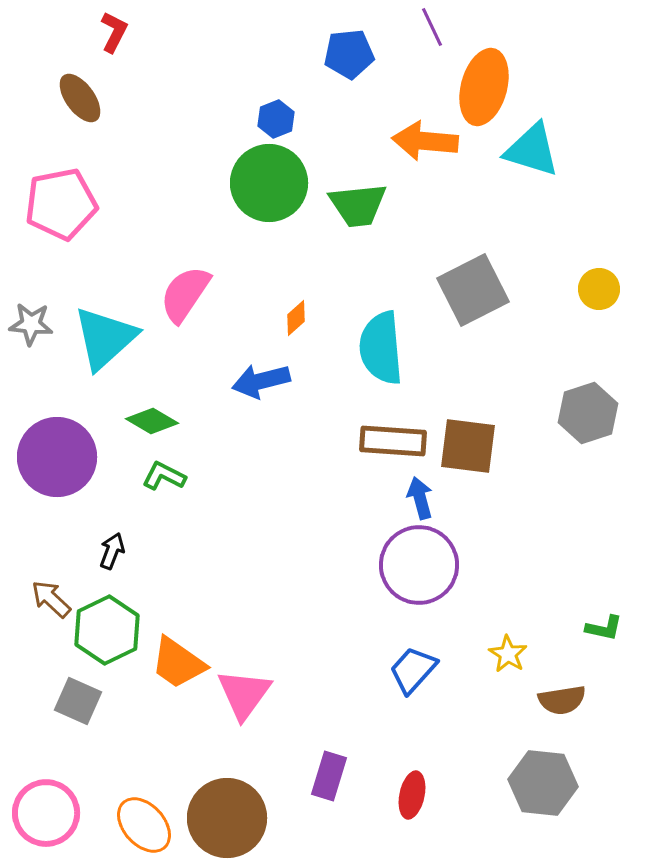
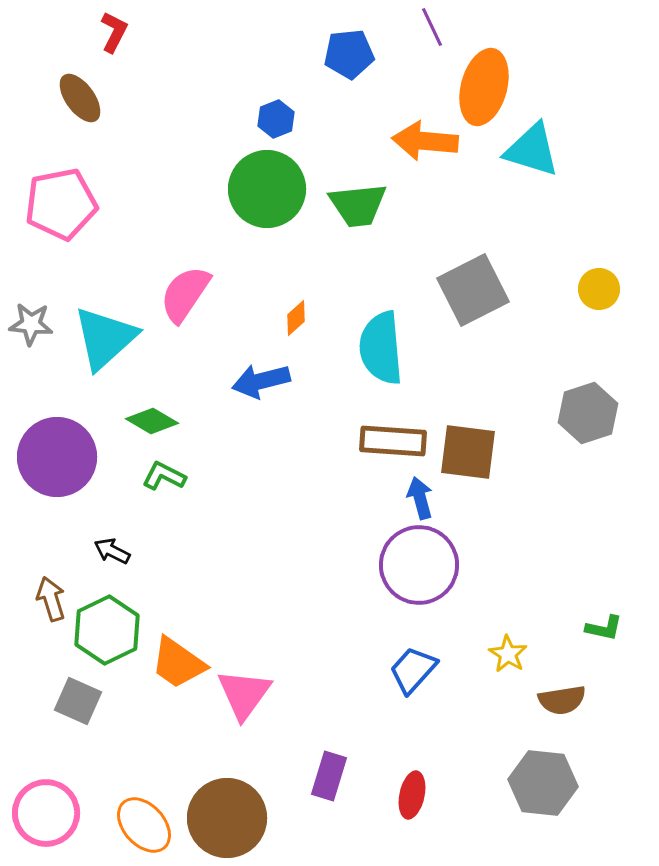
green circle at (269, 183): moved 2 px left, 6 px down
brown square at (468, 446): moved 6 px down
black arrow at (112, 551): rotated 84 degrees counterclockwise
brown arrow at (51, 599): rotated 30 degrees clockwise
